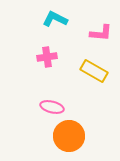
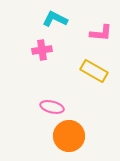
pink cross: moved 5 px left, 7 px up
